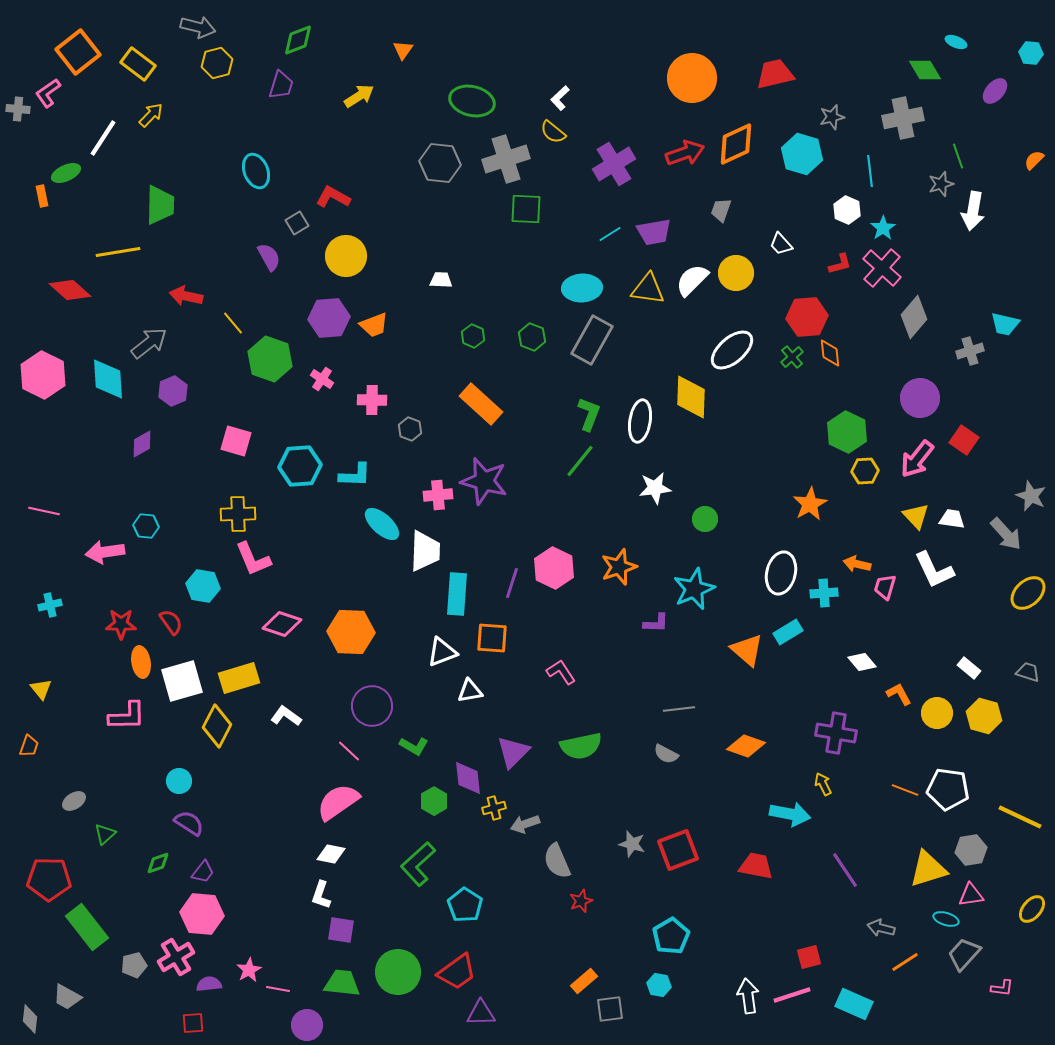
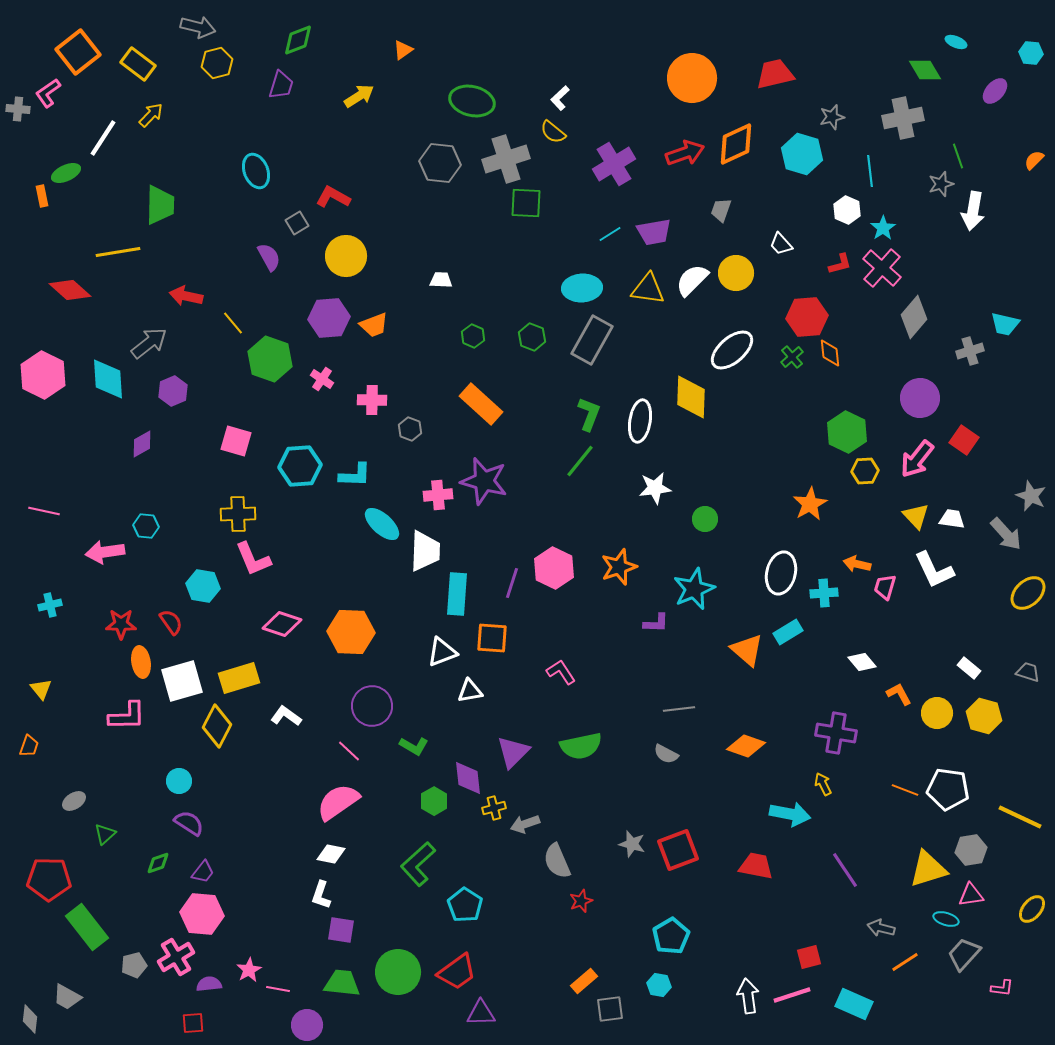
orange triangle at (403, 50): rotated 20 degrees clockwise
green square at (526, 209): moved 6 px up
